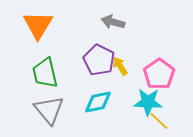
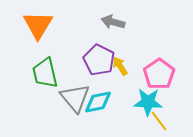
gray triangle: moved 26 px right, 12 px up
yellow line: rotated 10 degrees clockwise
